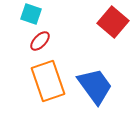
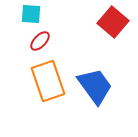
cyan square: rotated 15 degrees counterclockwise
